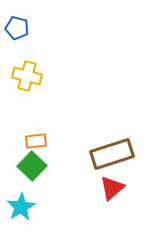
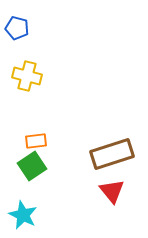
green square: rotated 12 degrees clockwise
red triangle: moved 3 px down; rotated 28 degrees counterclockwise
cyan star: moved 2 px right, 8 px down; rotated 16 degrees counterclockwise
